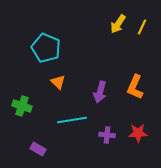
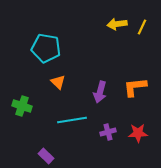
yellow arrow: moved 1 px left; rotated 48 degrees clockwise
cyan pentagon: rotated 12 degrees counterclockwise
orange L-shape: rotated 60 degrees clockwise
purple cross: moved 1 px right, 3 px up; rotated 21 degrees counterclockwise
purple rectangle: moved 8 px right, 7 px down; rotated 14 degrees clockwise
